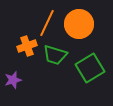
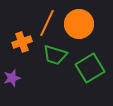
orange cross: moved 5 px left, 4 px up
purple star: moved 1 px left, 2 px up
